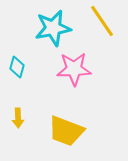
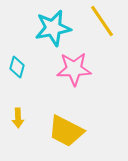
yellow trapezoid: rotated 6 degrees clockwise
